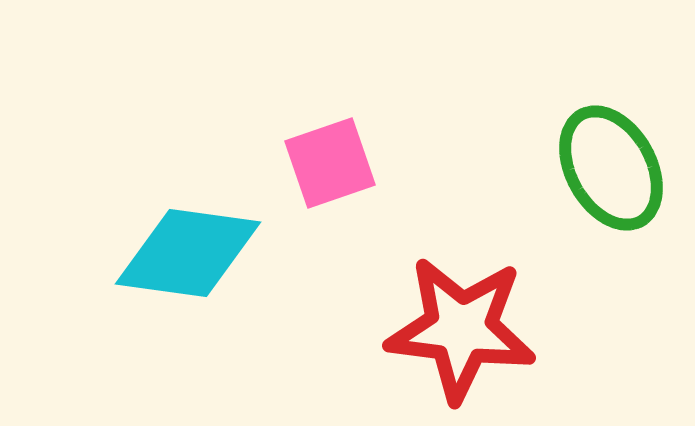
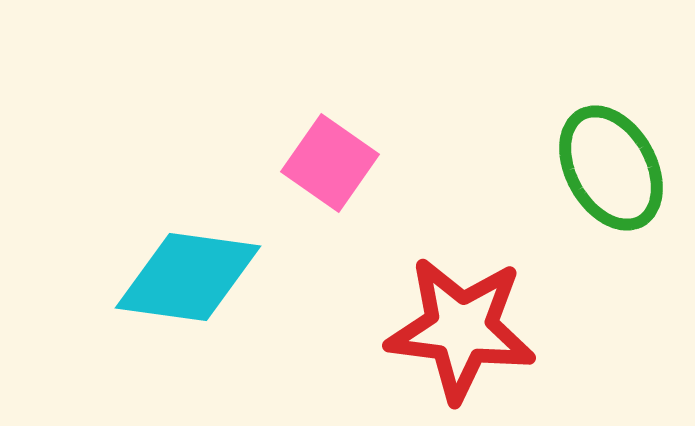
pink square: rotated 36 degrees counterclockwise
cyan diamond: moved 24 px down
